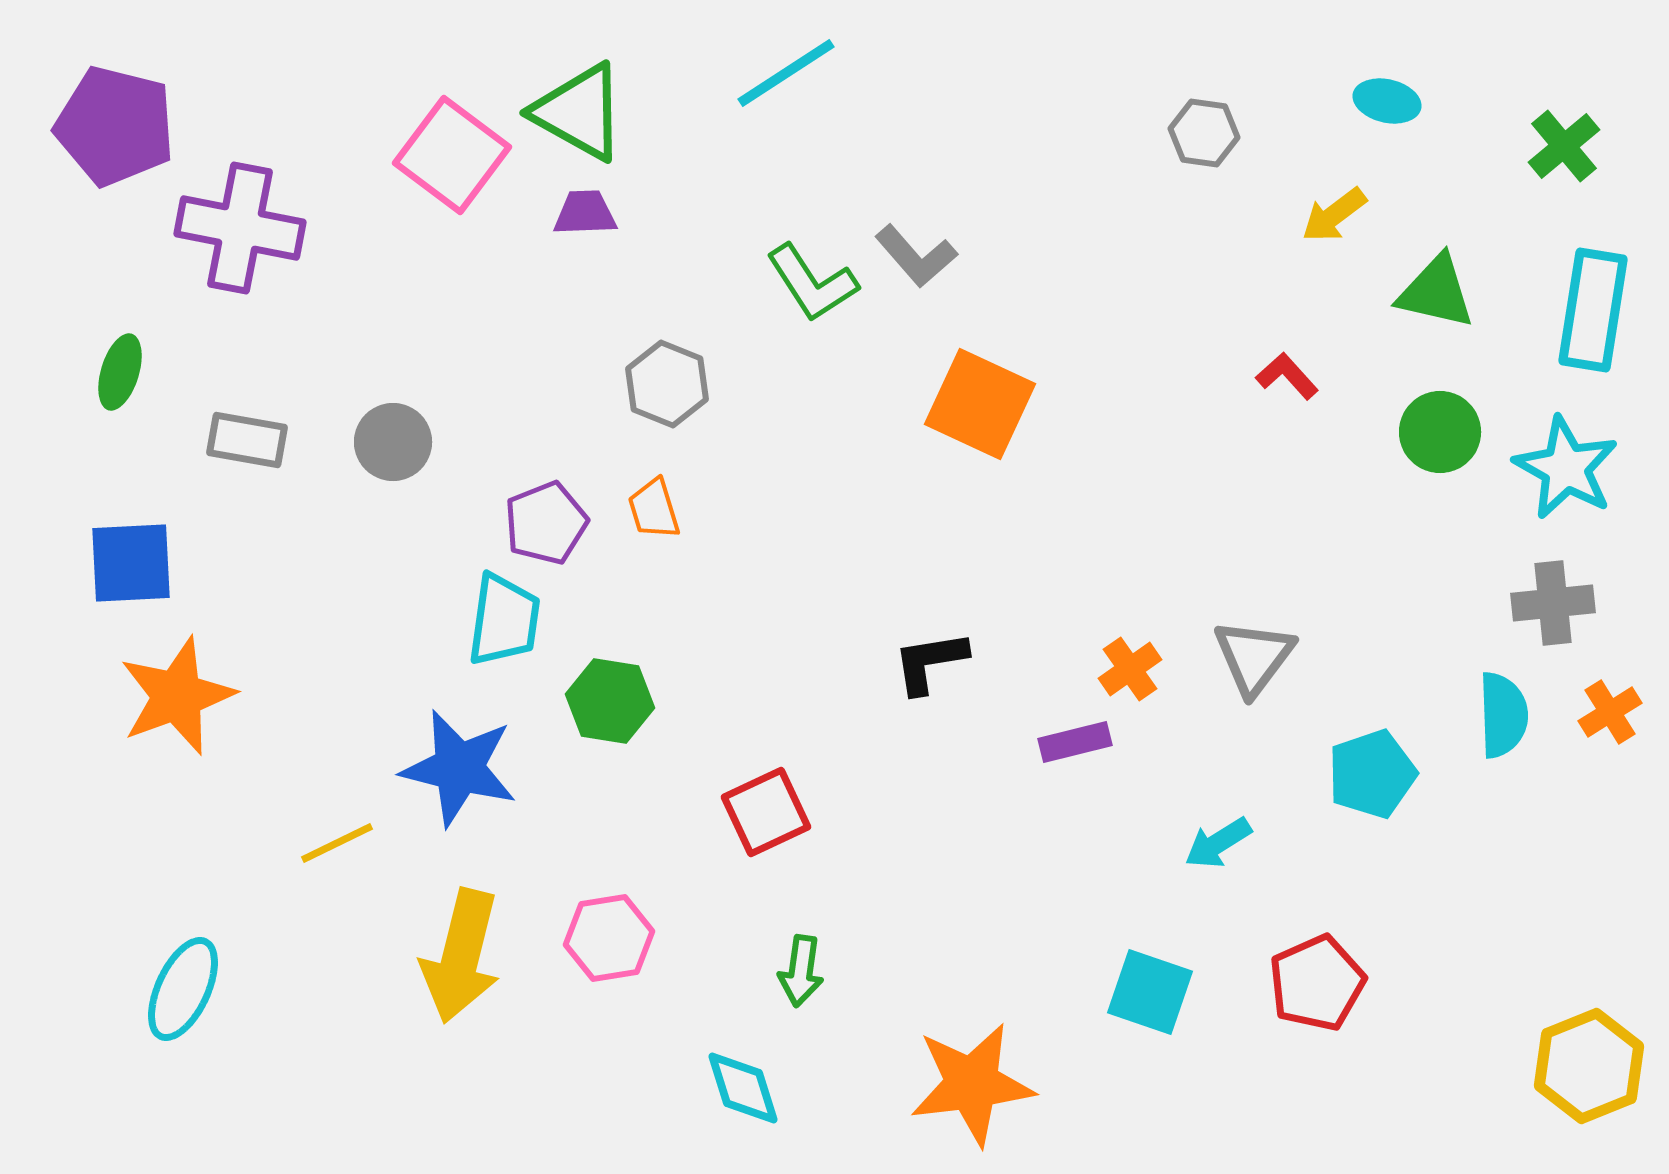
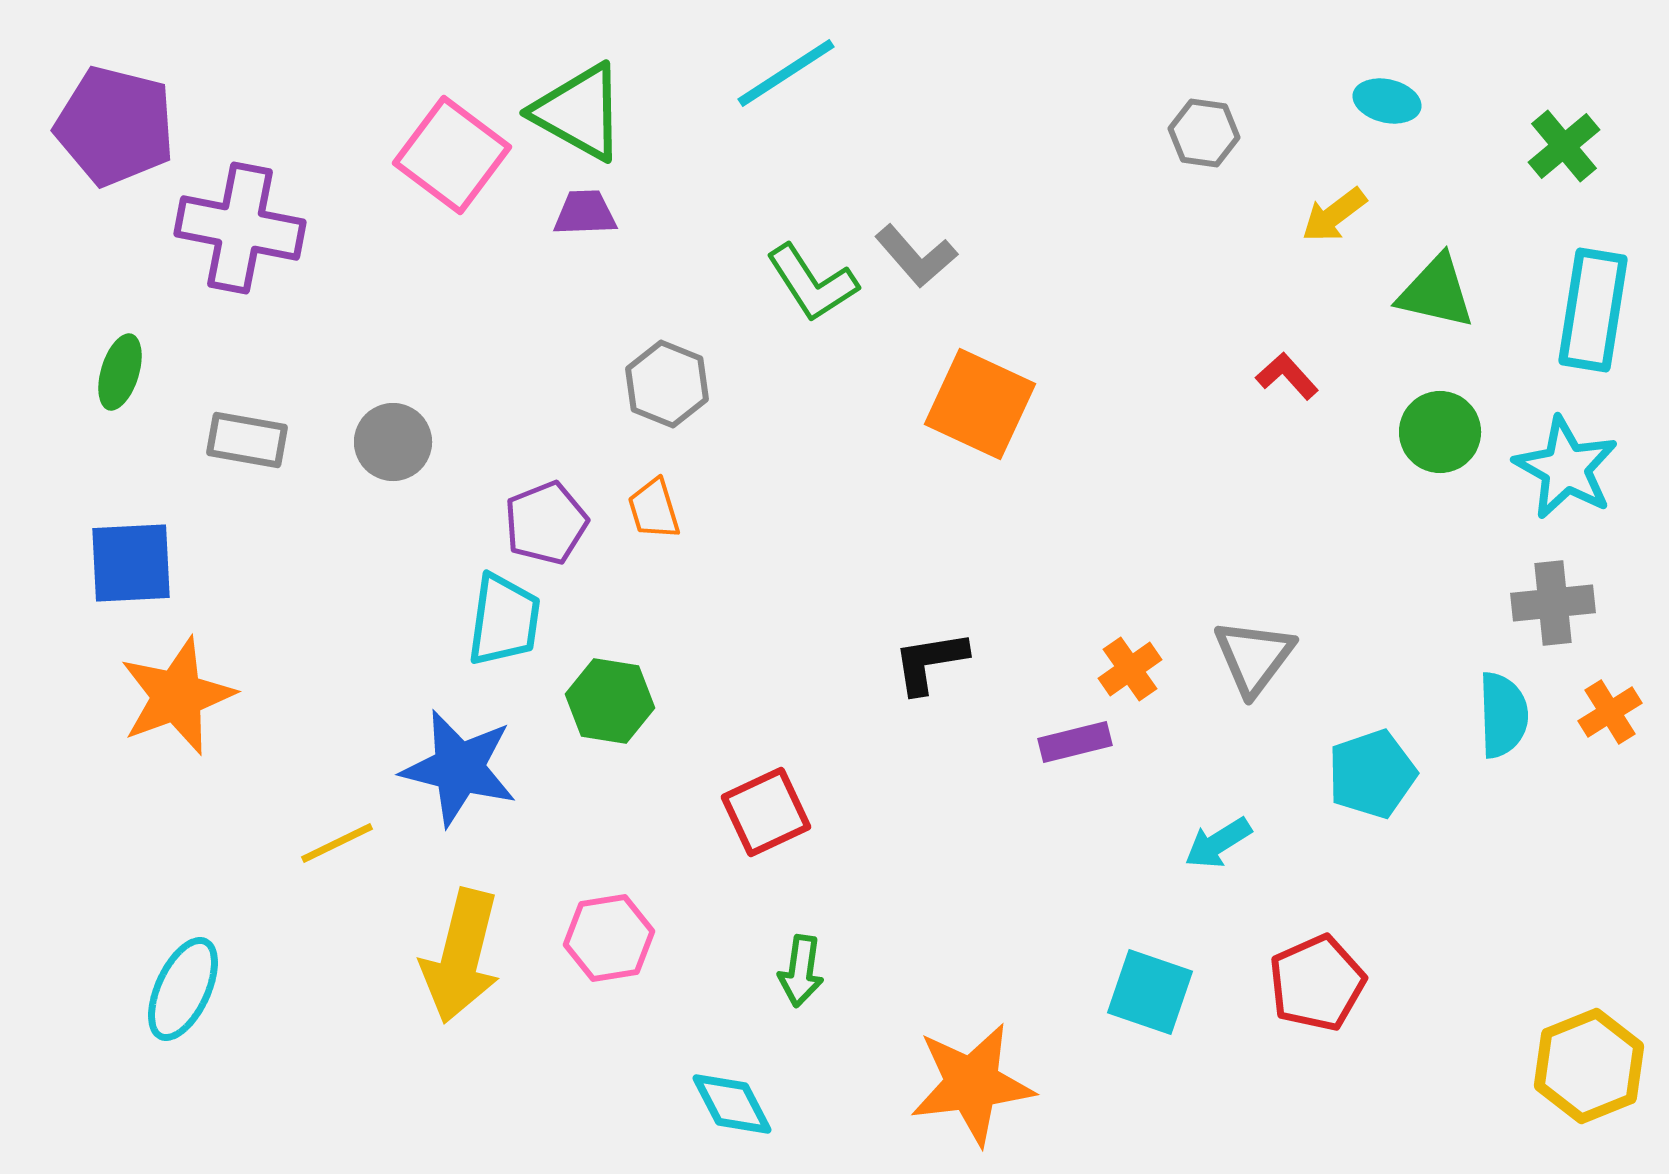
cyan diamond at (743, 1088): moved 11 px left, 16 px down; rotated 10 degrees counterclockwise
